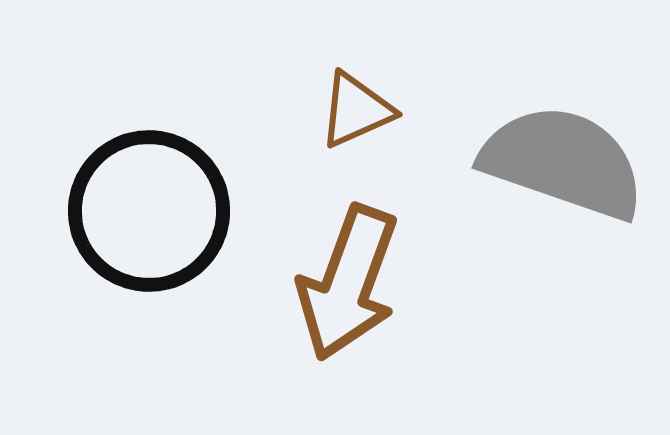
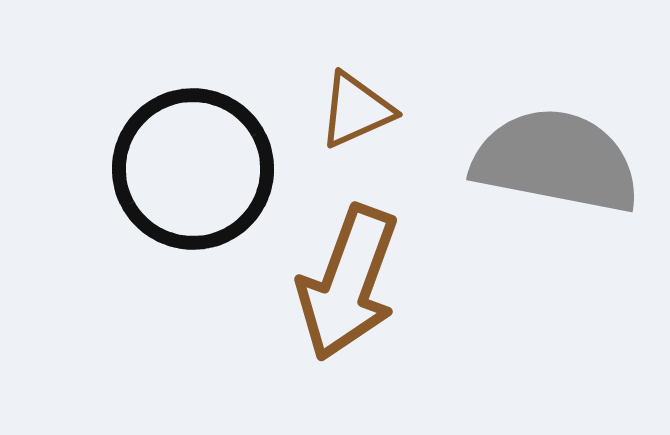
gray semicircle: moved 7 px left, 1 px up; rotated 8 degrees counterclockwise
black circle: moved 44 px right, 42 px up
